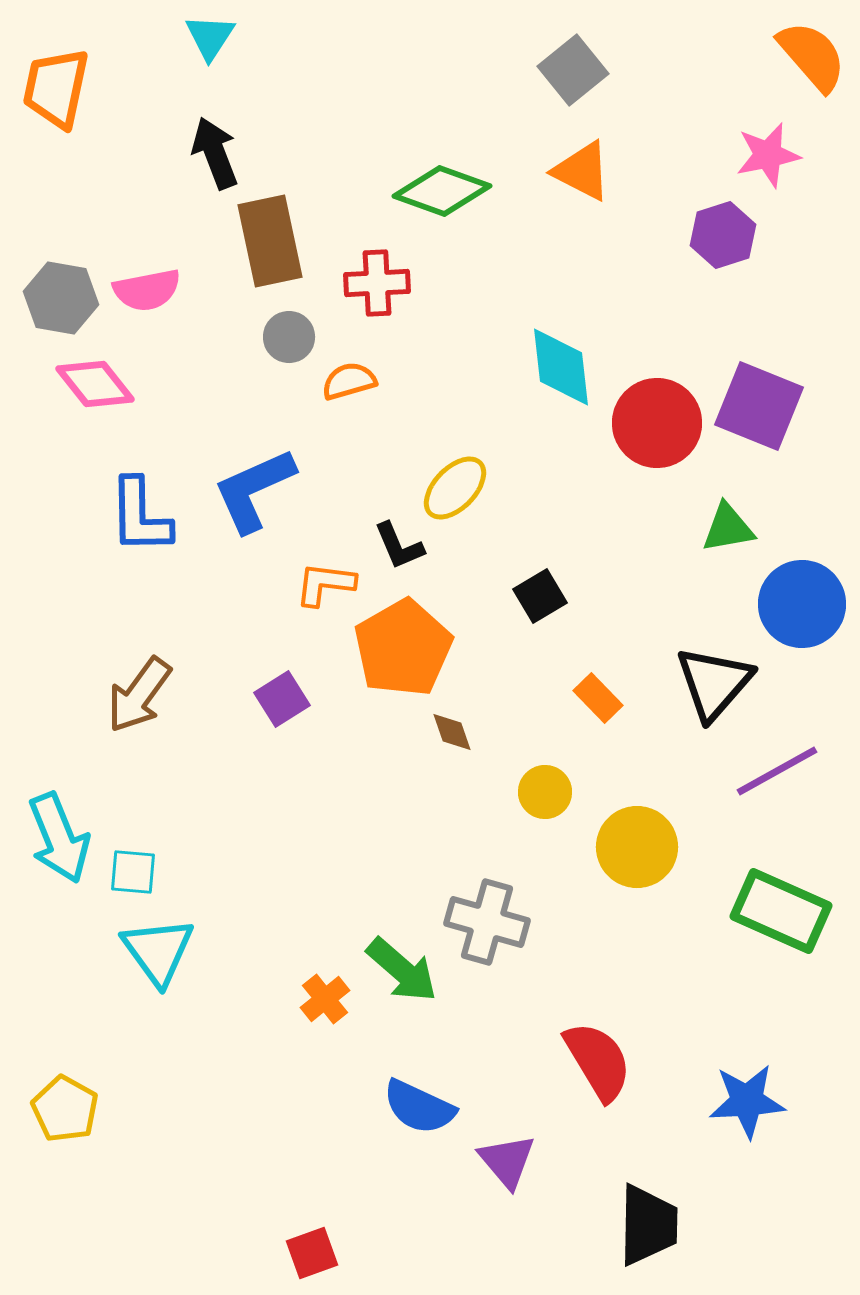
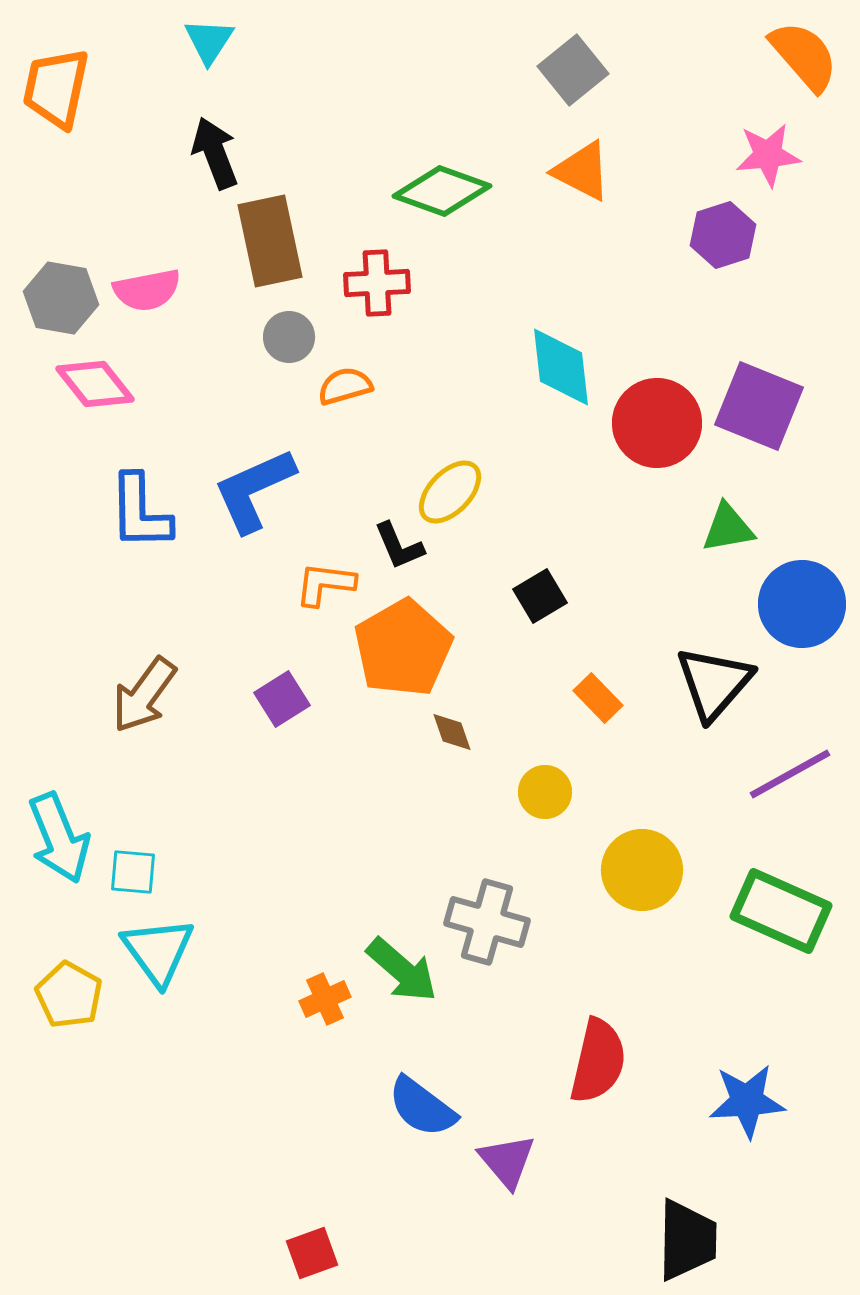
cyan triangle at (210, 37): moved 1 px left, 4 px down
orange semicircle at (812, 56): moved 8 px left
pink star at (768, 155): rotated 6 degrees clockwise
orange semicircle at (349, 381): moved 4 px left, 5 px down
yellow ellipse at (455, 488): moved 5 px left, 4 px down
blue L-shape at (140, 516): moved 4 px up
brown arrow at (139, 695): moved 5 px right
purple line at (777, 771): moved 13 px right, 3 px down
yellow circle at (637, 847): moved 5 px right, 23 px down
orange cross at (325, 999): rotated 15 degrees clockwise
red semicircle at (598, 1061): rotated 44 degrees clockwise
blue semicircle at (419, 1107): moved 3 px right; rotated 12 degrees clockwise
yellow pentagon at (65, 1109): moved 4 px right, 114 px up
black trapezoid at (648, 1225): moved 39 px right, 15 px down
